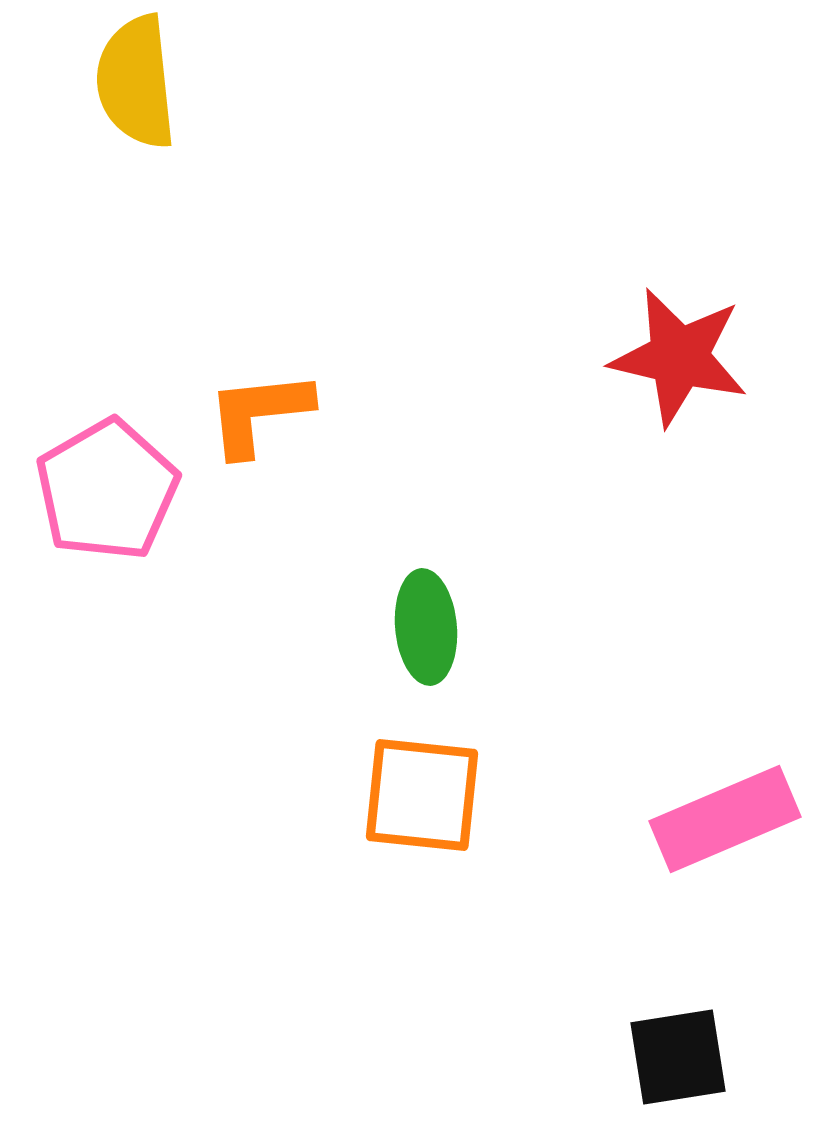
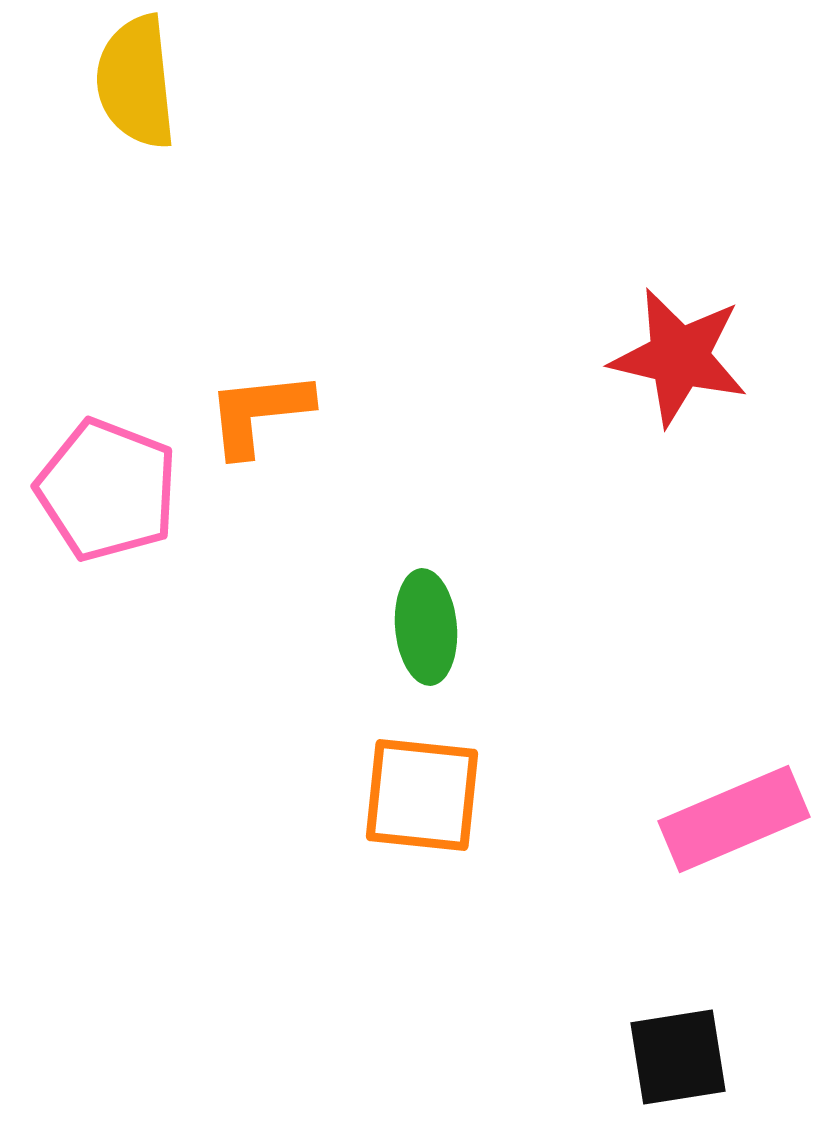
pink pentagon: rotated 21 degrees counterclockwise
pink rectangle: moved 9 px right
